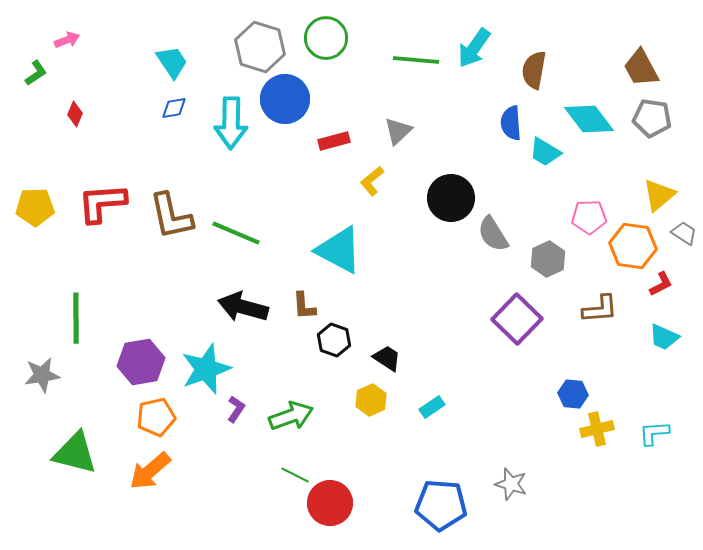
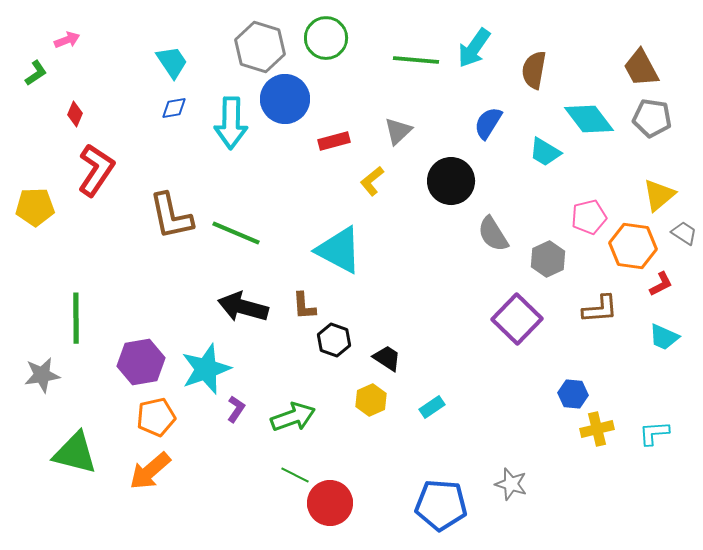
blue semicircle at (511, 123): moved 23 px left; rotated 36 degrees clockwise
black circle at (451, 198): moved 17 px up
red L-shape at (102, 203): moved 6 px left, 33 px up; rotated 128 degrees clockwise
pink pentagon at (589, 217): rotated 12 degrees counterclockwise
green arrow at (291, 416): moved 2 px right, 1 px down
